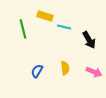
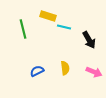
yellow rectangle: moved 3 px right
blue semicircle: rotated 32 degrees clockwise
